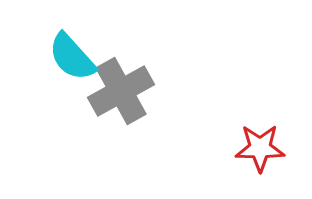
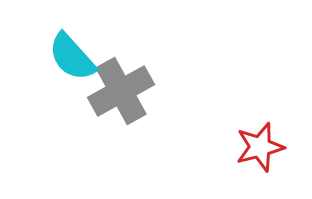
red star: moved 1 px up; rotated 15 degrees counterclockwise
